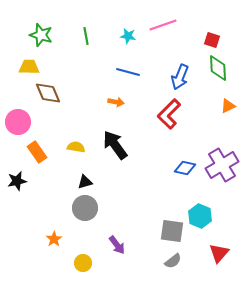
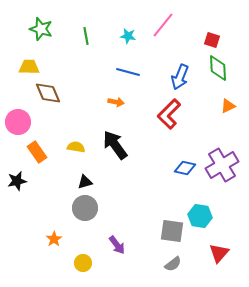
pink line: rotated 32 degrees counterclockwise
green star: moved 6 px up
cyan hexagon: rotated 15 degrees counterclockwise
gray semicircle: moved 3 px down
